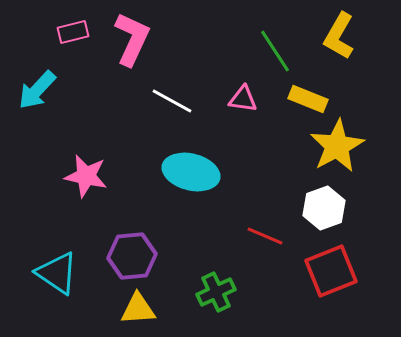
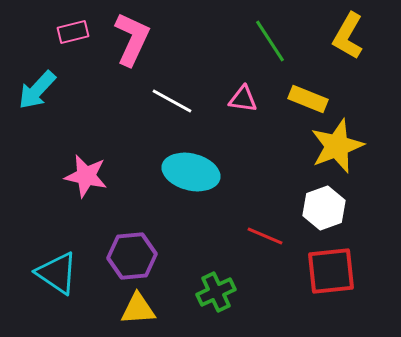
yellow L-shape: moved 9 px right
green line: moved 5 px left, 10 px up
yellow star: rotated 8 degrees clockwise
red square: rotated 16 degrees clockwise
